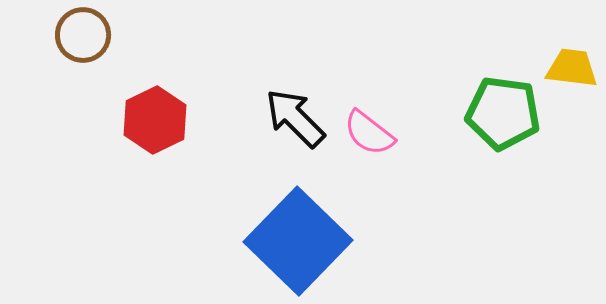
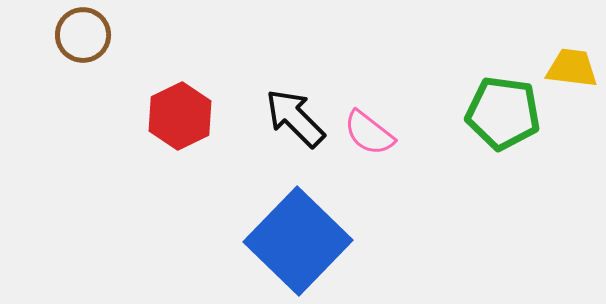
red hexagon: moved 25 px right, 4 px up
